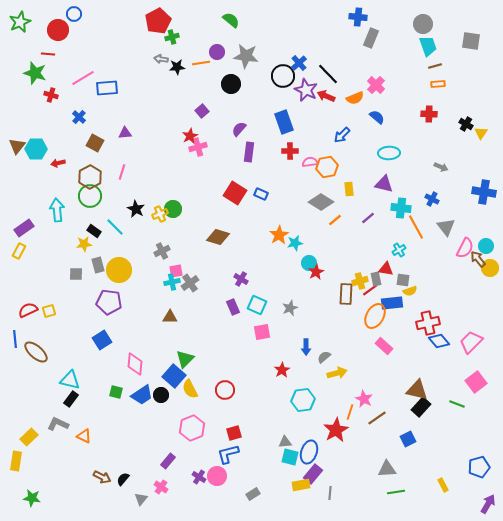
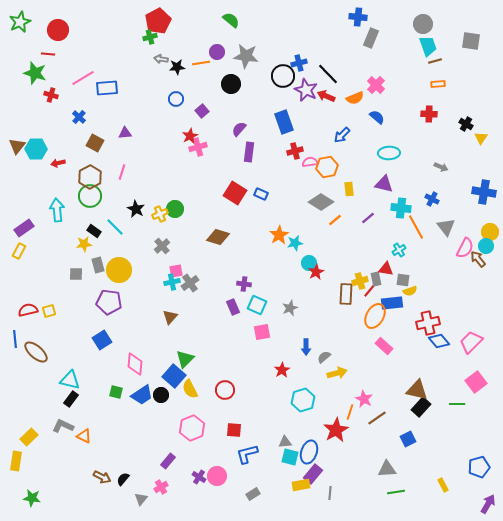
blue circle at (74, 14): moved 102 px right, 85 px down
green cross at (172, 37): moved 22 px left
blue cross at (299, 63): rotated 28 degrees clockwise
brown line at (435, 66): moved 5 px up
yellow triangle at (481, 133): moved 5 px down
red cross at (290, 151): moved 5 px right; rotated 14 degrees counterclockwise
green circle at (173, 209): moved 2 px right
gray cross at (162, 251): moved 5 px up; rotated 14 degrees counterclockwise
yellow circle at (490, 268): moved 36 px up
purple cross at (241, 279): moved 3 px right, 5 px down; rotated 24 degrees counterclockwise
red line at (370, 290): rotated 14 degrees counterclockwise
red semicircle at (28, 310): rotated 12 degrees clockwise
brown triangle at (170, 317): rotated 49 degrees counterclockwise
cyan hexagon at (303, 400): rotated 10 degrees counterclockwise
green line at (457, 404): rotated 21 degrees counterclockwise
gray L-shape at (58, 424): moved 5 px right, 2 px down
red square at (234, 433): moved 3 px up; rotated 21 degrees clockwise
blue L-shape at (228, 454): moved 19 px right
pink cross at (161, 487): rotated 24 degrees clockwise
